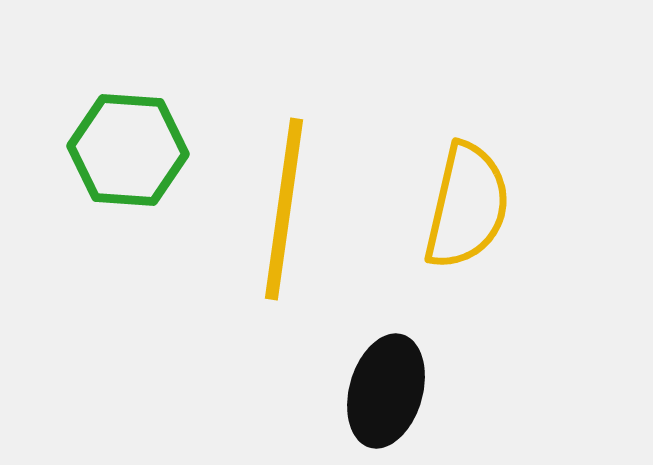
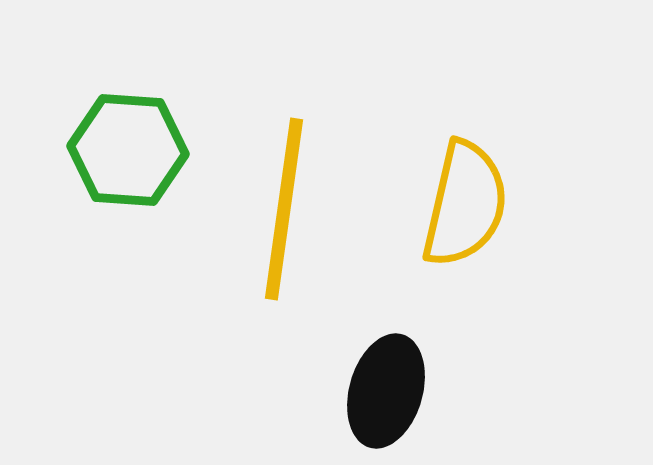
yellow semicircle: moved 2 px left, 2 px up
